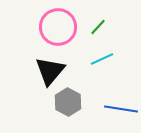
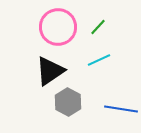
cyan line: moved 3 px left, 1 px down
black triangle: rotated 16 degrees clockwise
